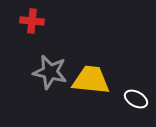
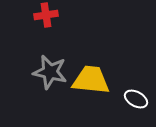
red cross: moved 14 px right, 6 px up; rotated 15 degrees counterclockwise
